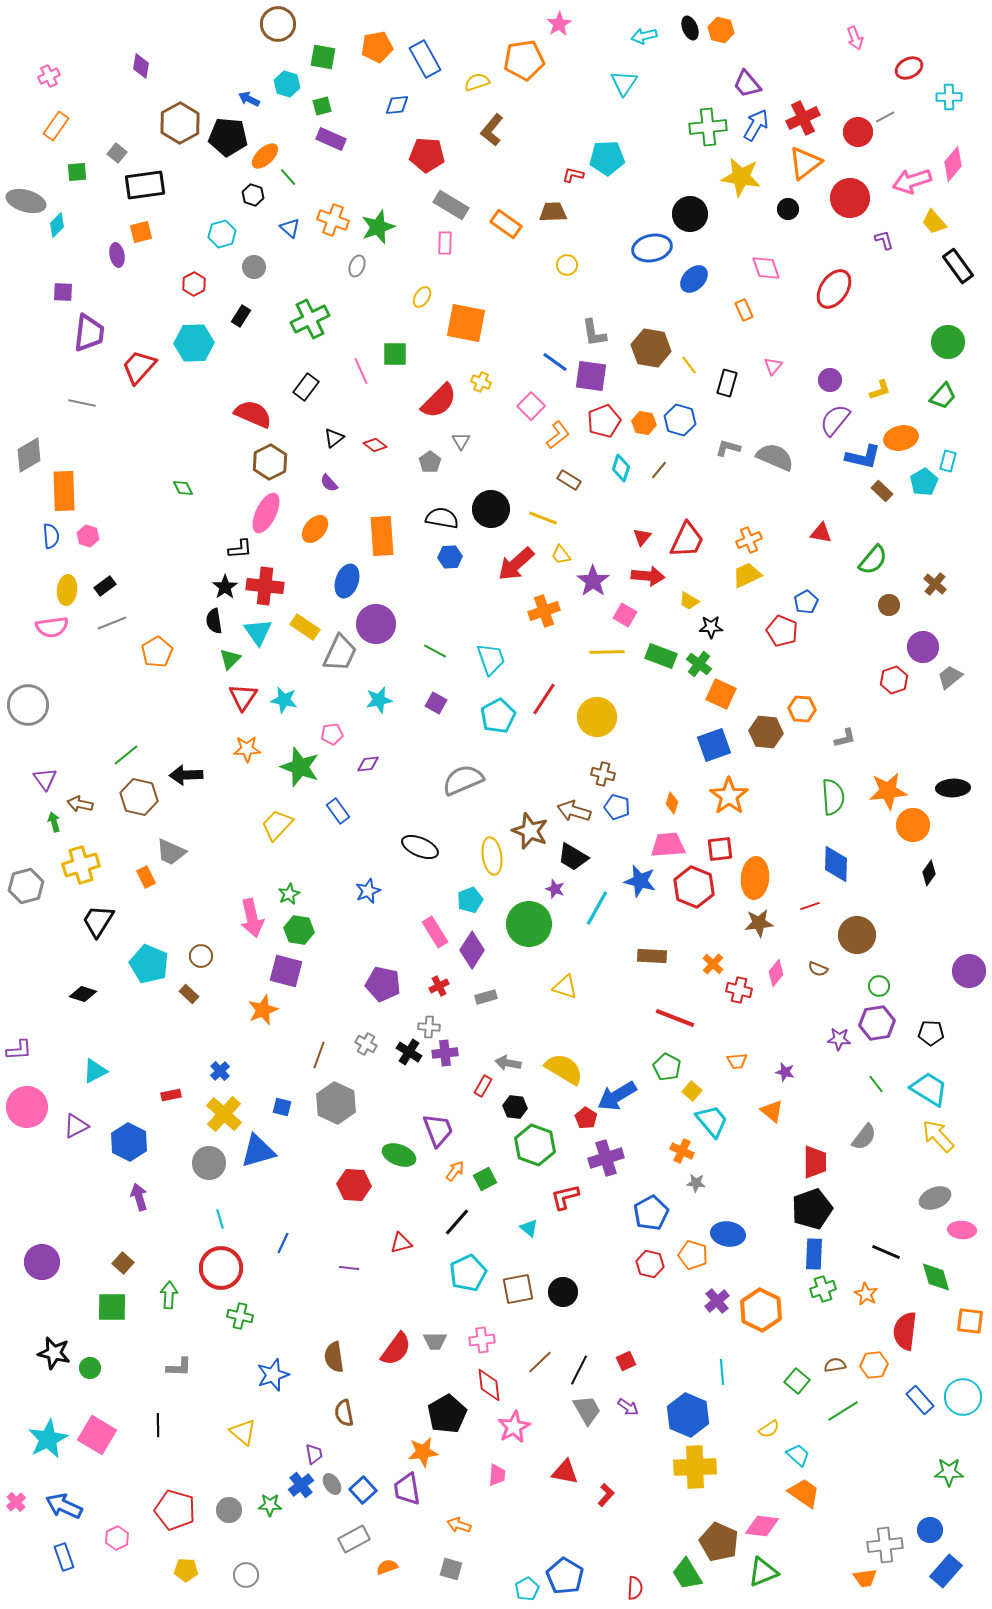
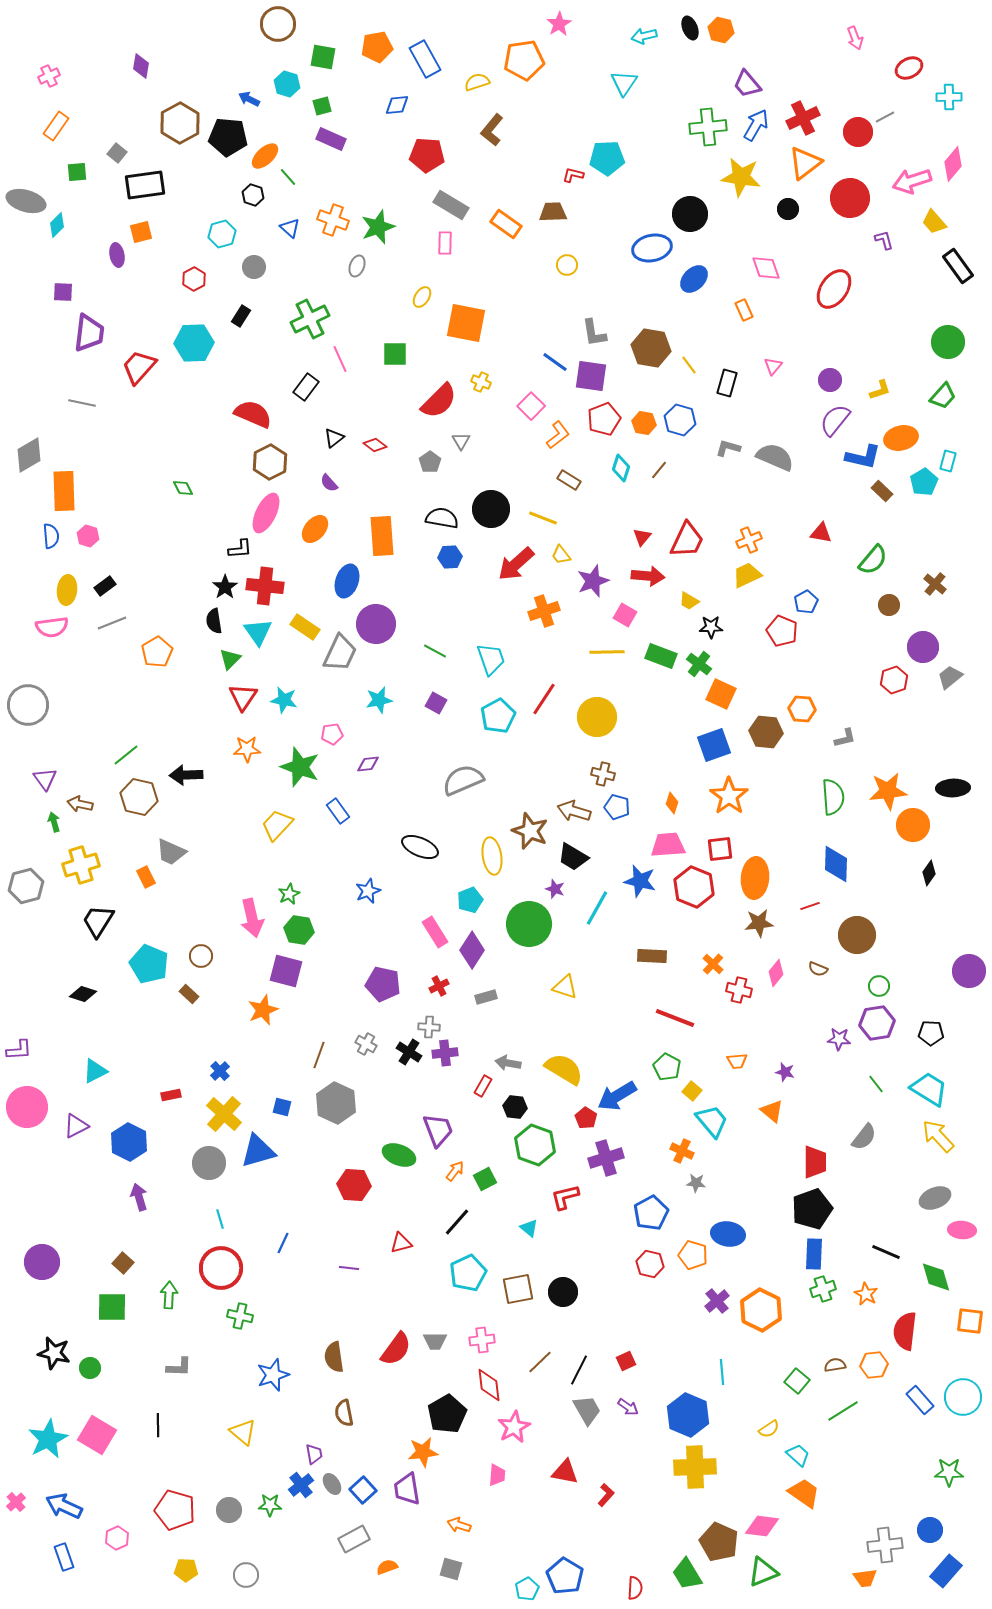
red hexagon at (194, 284): moved 5 px up
pink line at (361, 371): moved 21 px left, 12 px up
red pentagon at (604, 421): moved 2 px up
purple star at (593, 581): rotated 16 degrees clockwise
